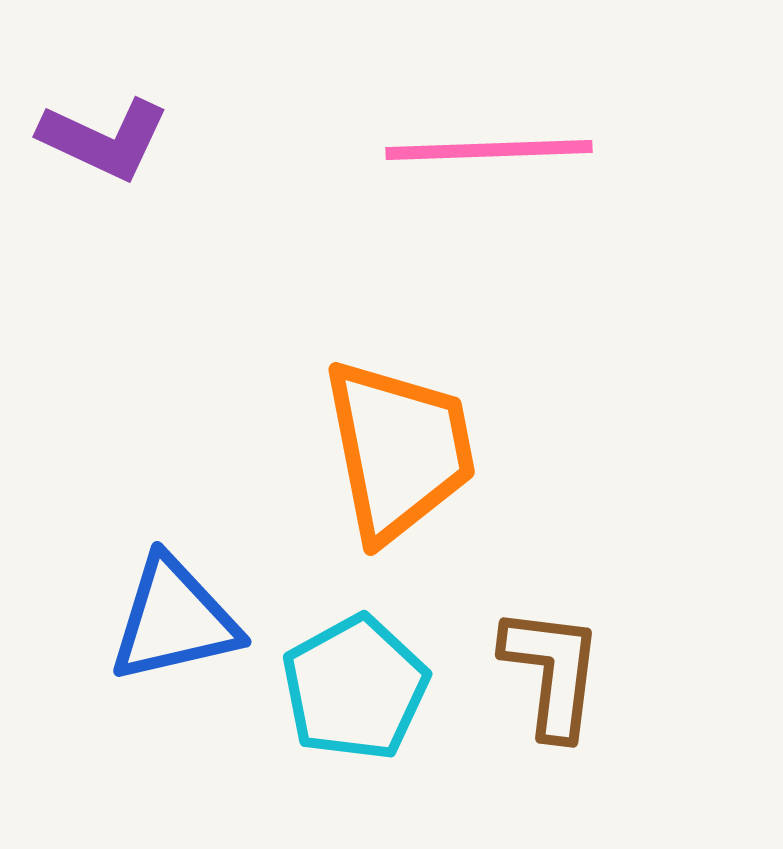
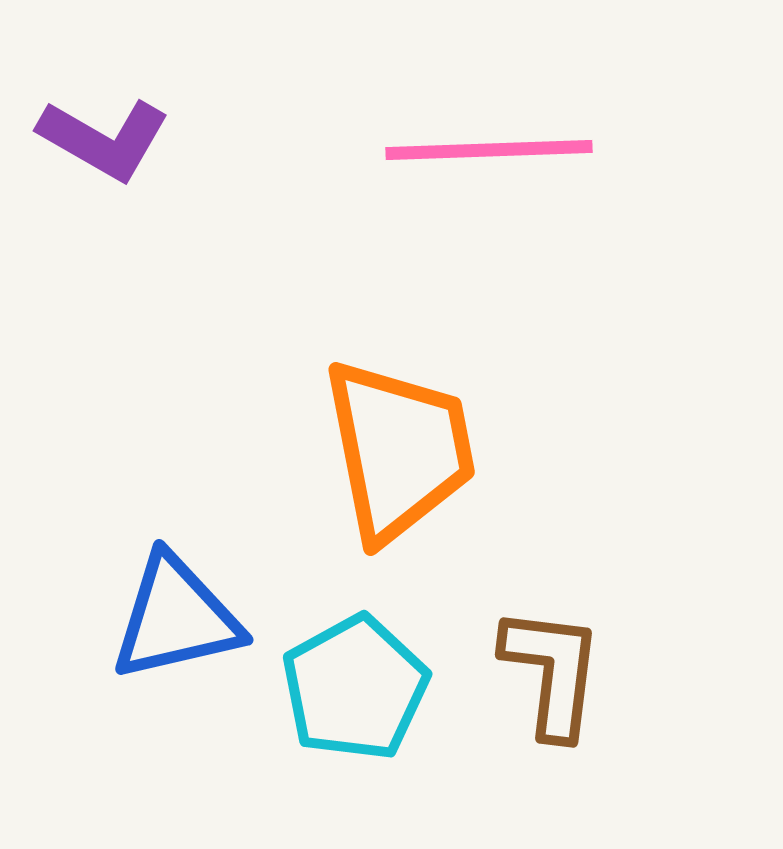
purple L-shape: rotated 5 degrees clockwise
blue triangle: moved 2 px right, 2 px up
